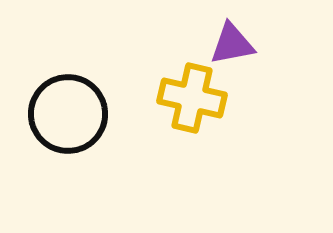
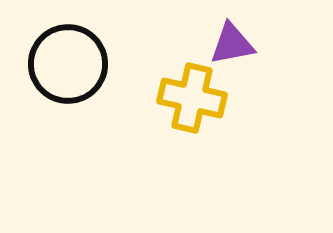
black circle: moved 50 px up
